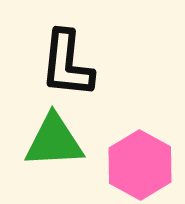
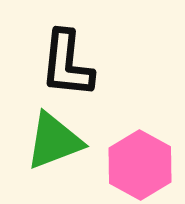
green triangle: rotated 18 degrees counterclockwise
